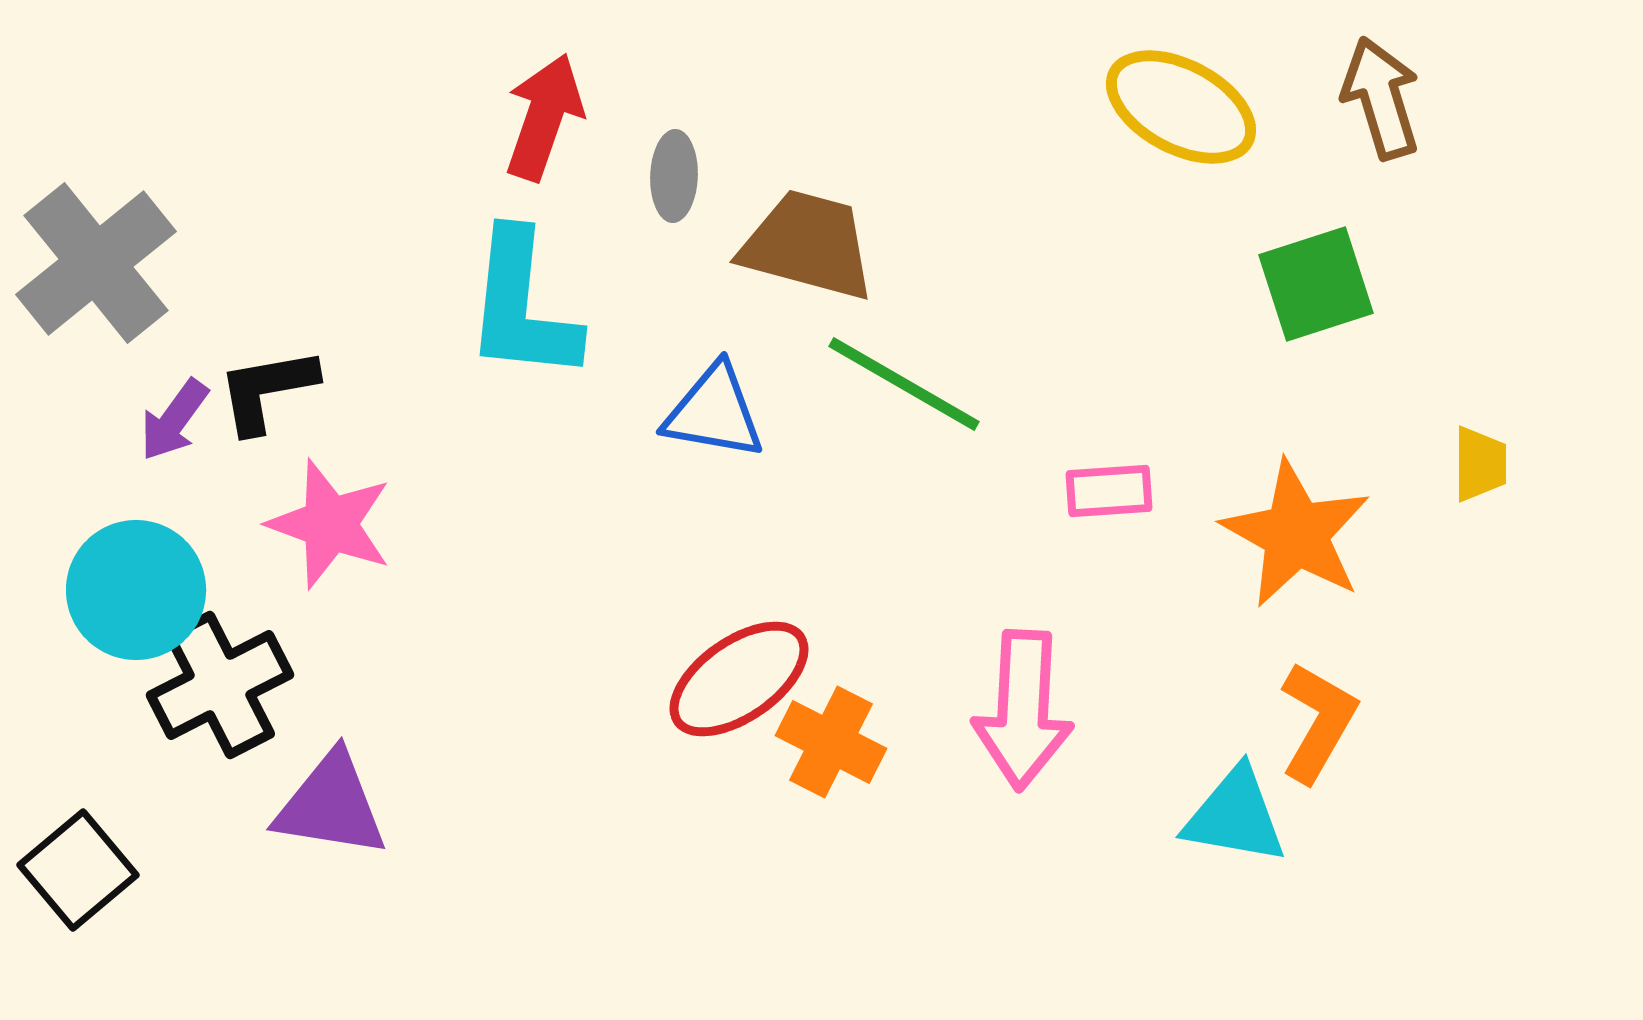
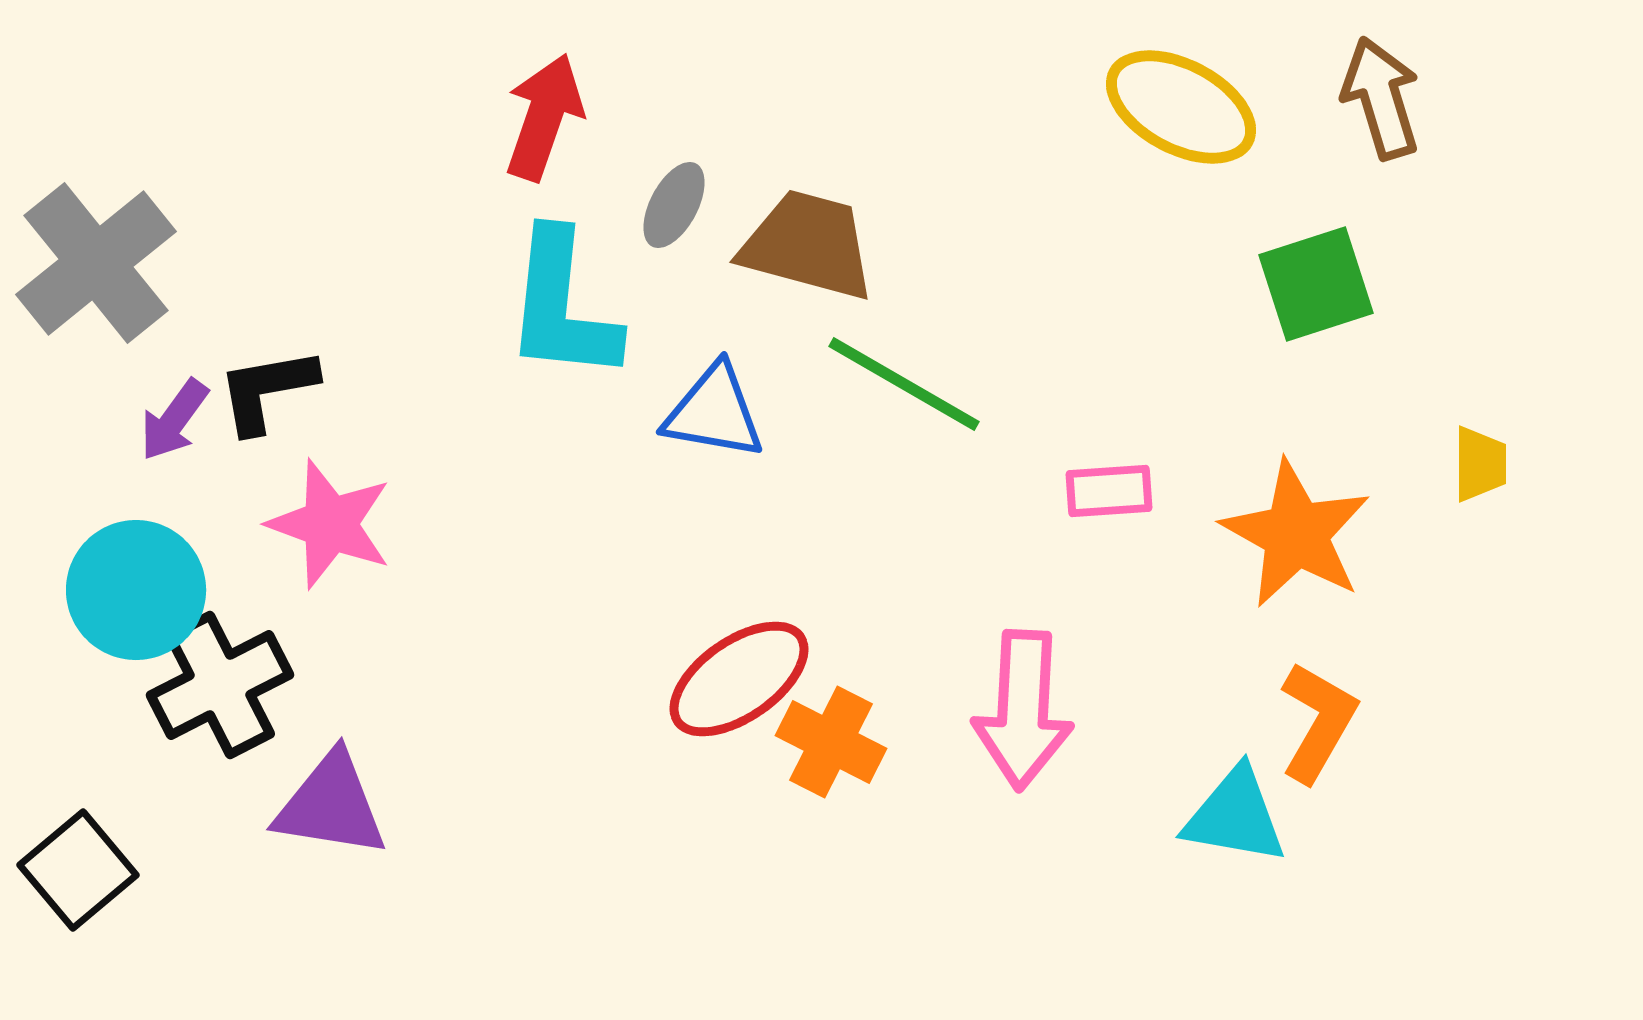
gray ellipse: moved 29 px down; rotated 26 degrees clockwise
cyan L-shape: moved 40 px right
